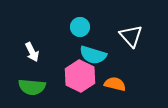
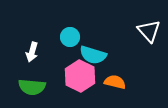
cyan circle: moved 10 px left, 10 px down
white triangle: moved 18 px right, 5 px up
white arrow: rotated 42 degrees clockwise
orange semicircle: moved 2 px up
